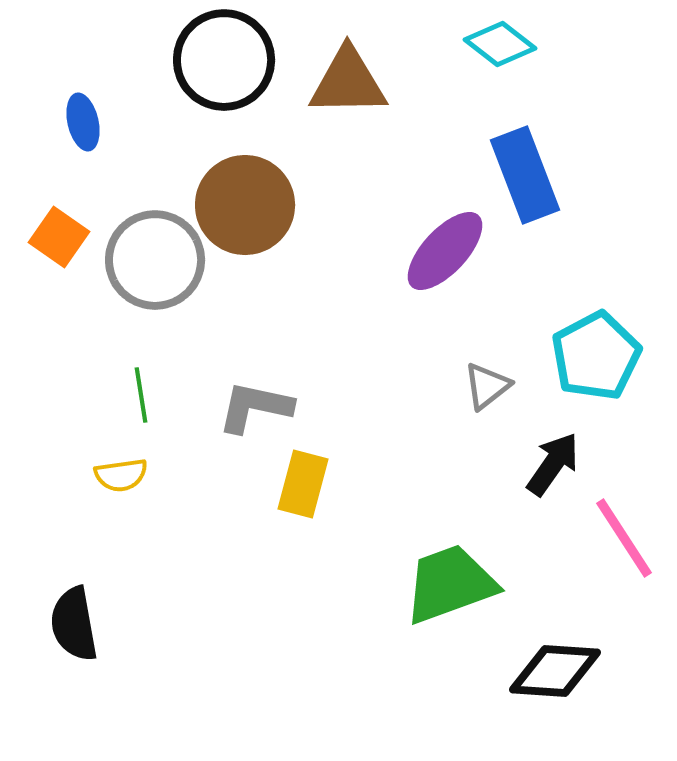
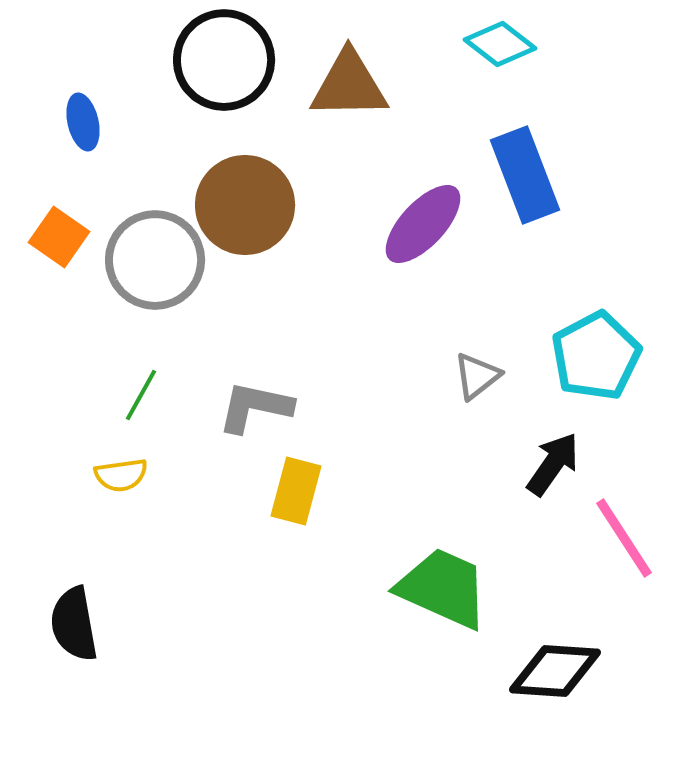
brown triangle: moved 1 px right, 3 px down
purple ellipse: moved 22 px left, 27 px up
gray triangle: moved 10 px left, 10 px up
green line: rotated 38 degrees clockwise
yellow rectangle: moved 7 px left, 7 px down
green trapezoid: moved 7 px left, 4 px down; rotated 44 degrees clockwise
